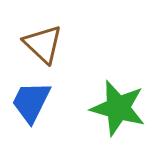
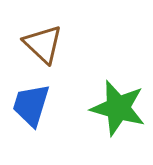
blue trapezoid: moved 3 px down; rotated 9 degrees counterclockwise
